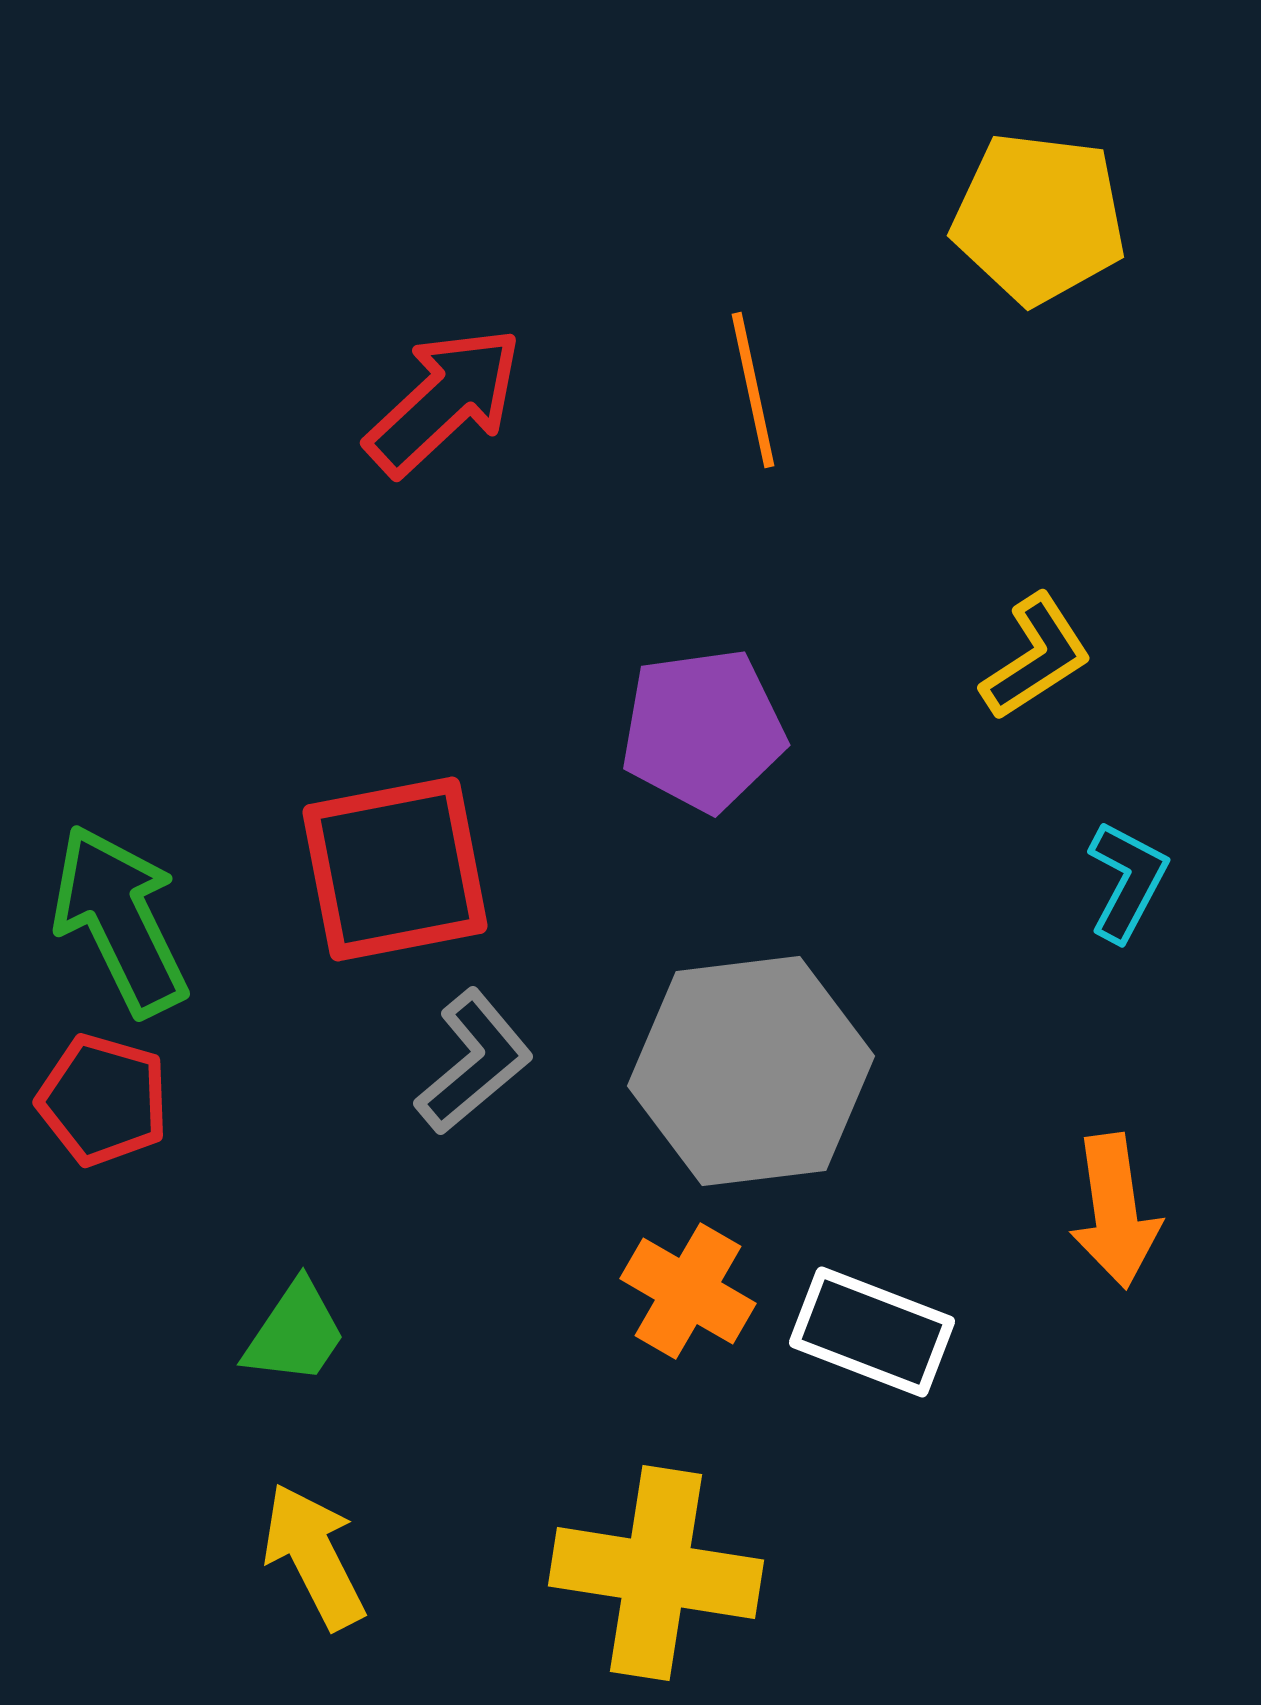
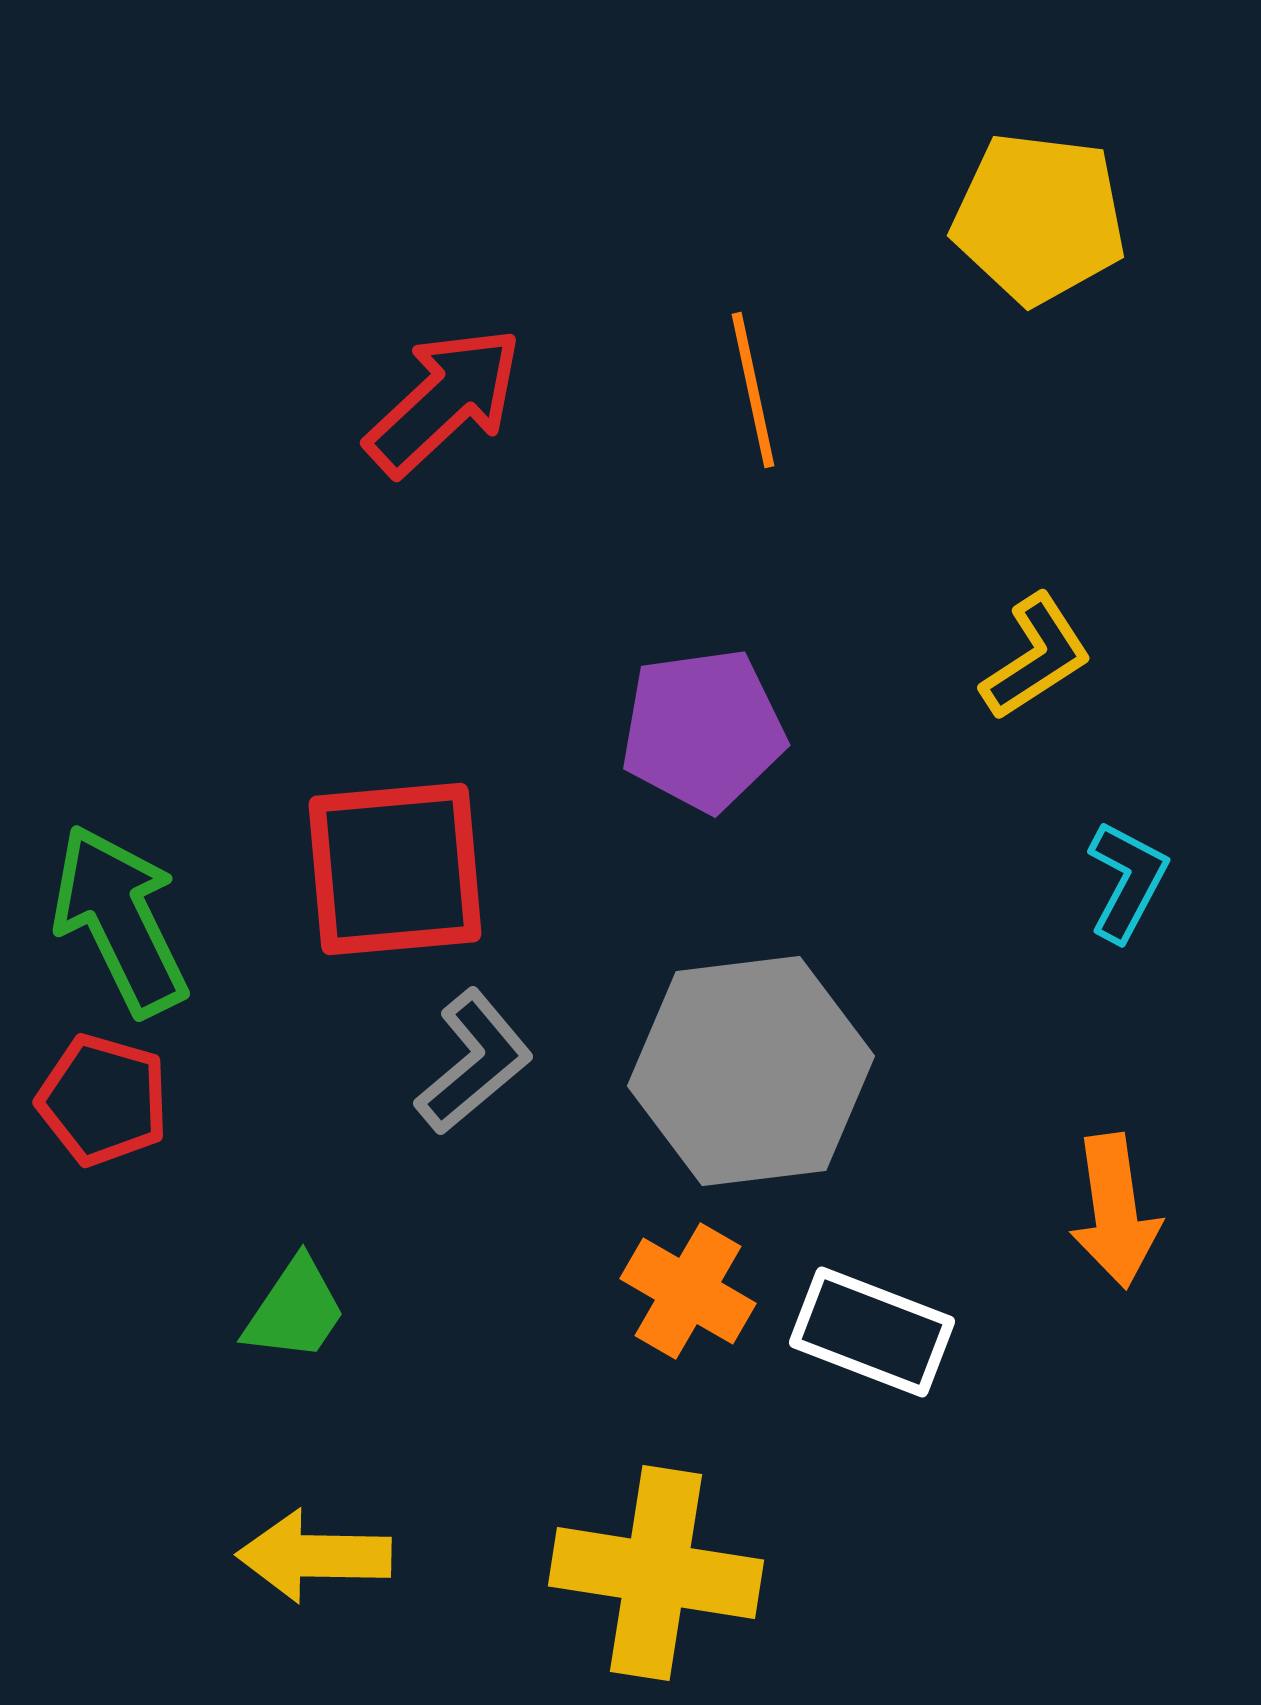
red square: rotated 6 degrees clockwise
green trapezoid: moved 23 px up
yellow arrow: rotated 62 degrees counterclockwise
